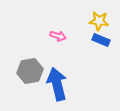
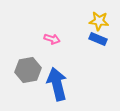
pink arrow: moved 6 px left, 3 px down
blue rectangle: moved 3 px left, 1 px up
gray hexagon: moved 2 px left, 1 px up
